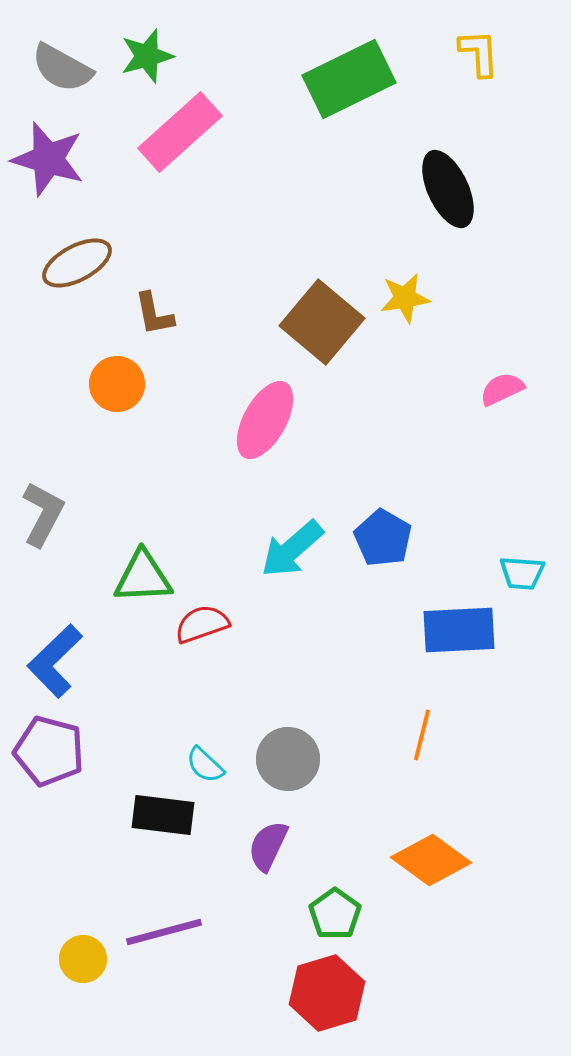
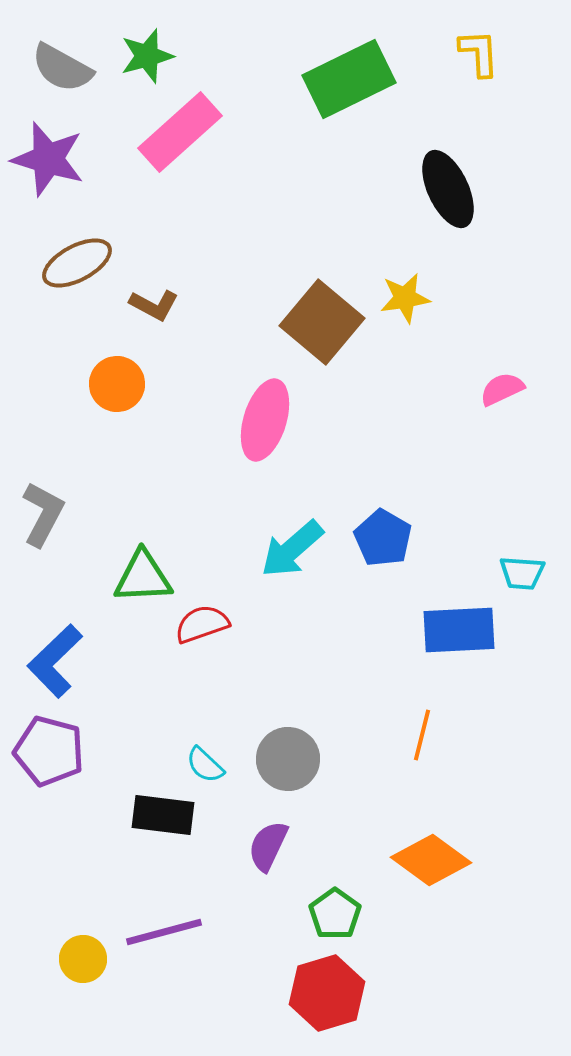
brown L-shape: moved 9 px up; rotated 51 degrees counterclockwise
pink ellipse: rotated 12 degrees counterclockwise
